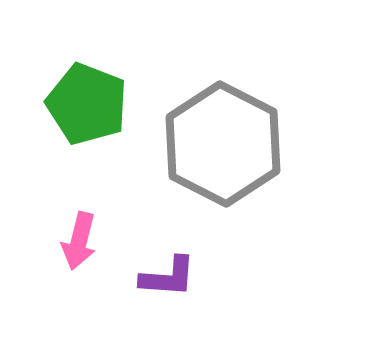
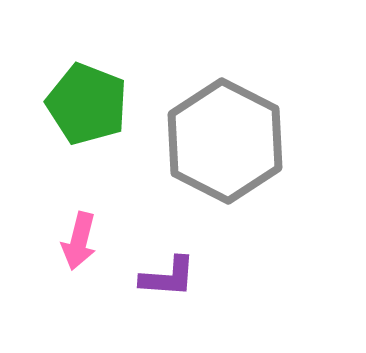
gray hexagon: moved 2 px right, 3 px up
